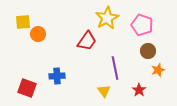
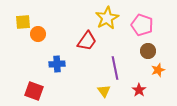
blue cross: moved 12 px up
red square: moved 7 px right, 3 px down
